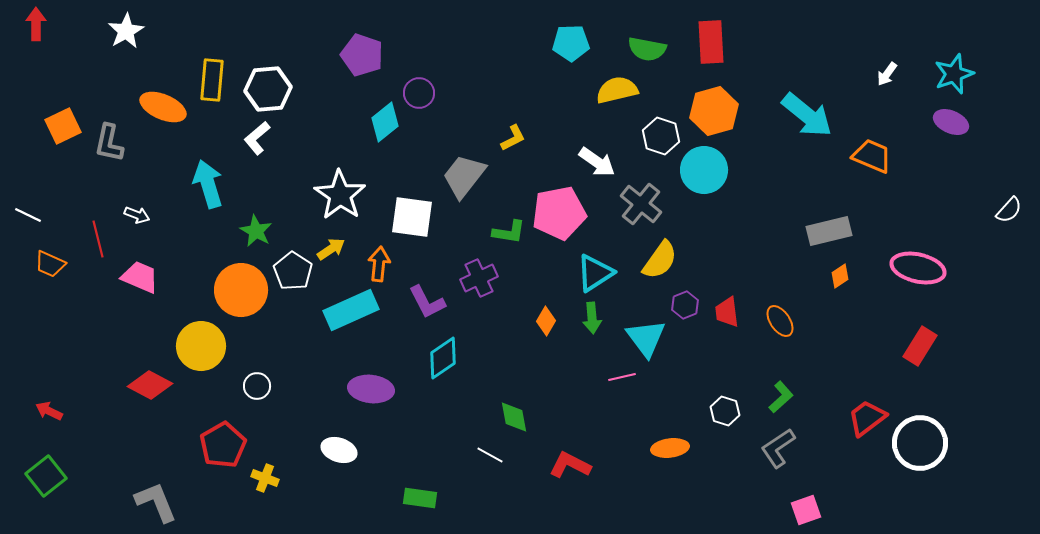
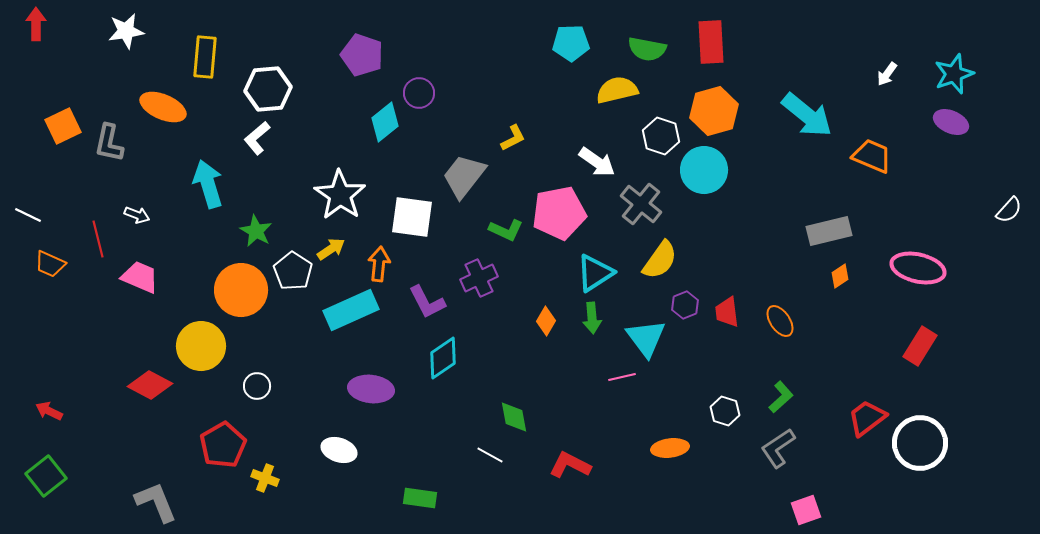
white star at (126, 31): rotated 21 degrees clockwise
yellow rectangle at (212, 80): moved 7 px left, 23 px up
green L-shape at (509, 232): moved 3 px left, 2 px up; rotated 16 degrees clockwise
